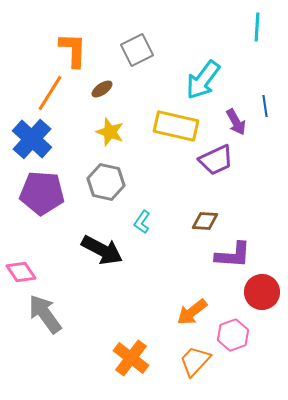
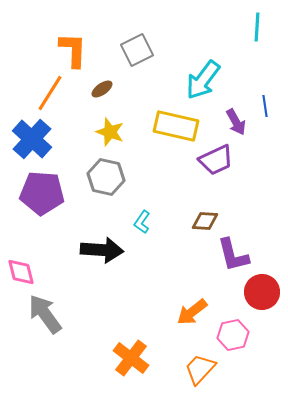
gray hexagon: moved 5 px up
black arrow: rotated 24 degrees counterclockwise
purple L-shape: rotated 72 degrees clockwise
pink diamond: rotated 20 degrees clockwise
pink hexagon: rotated 8 degrees clockwise
orange trapezoid: moved 5 px right, 8 px down
